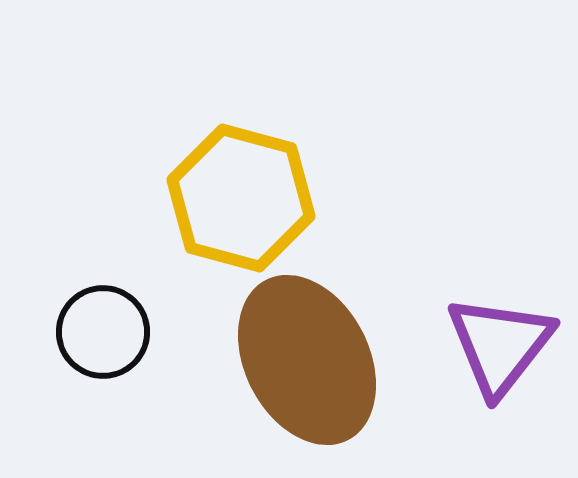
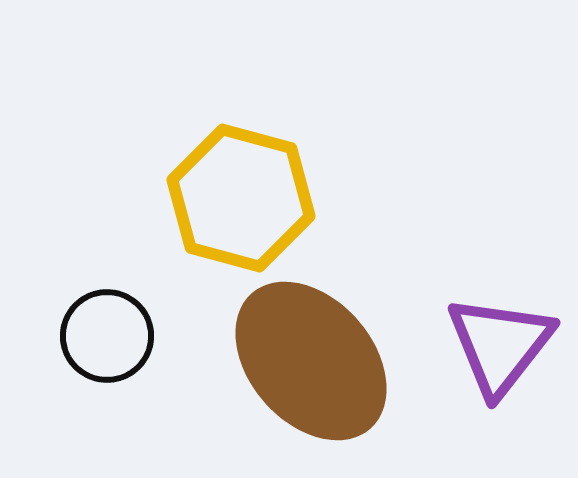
black circle: moved 4 px right, 4 px down
brown ellipse: moved 4 px right, 1 px down; rotated 14 degrees counterclockwise
